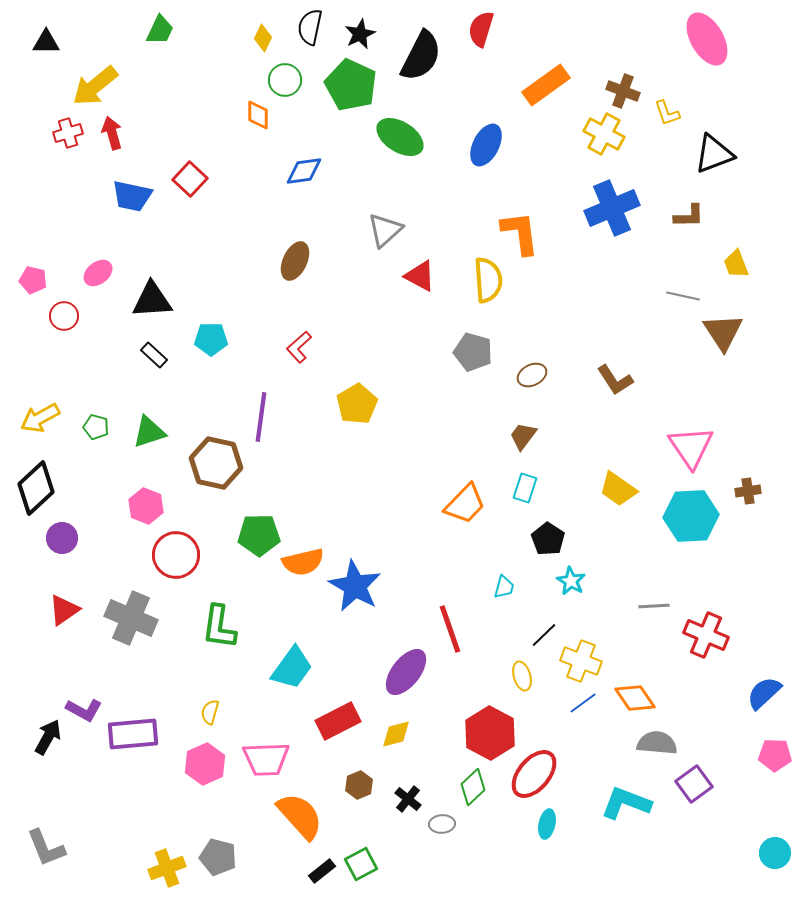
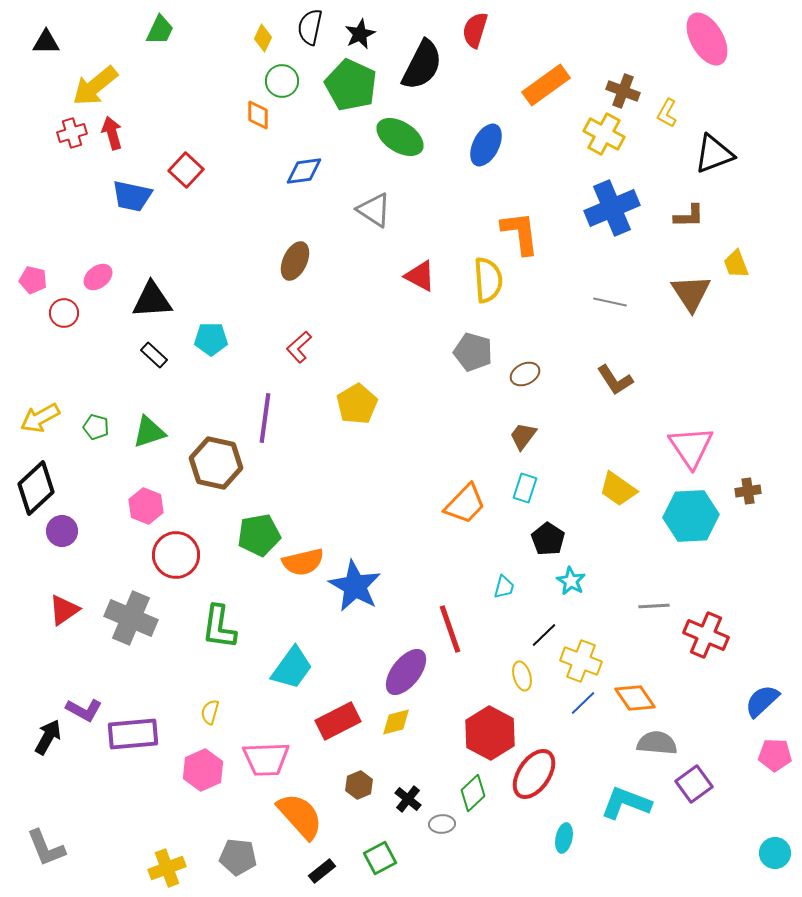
red semicircle at (481, 29): moved 6 px left, 1 px down
black semicircle at (421, 56): moved 1 px right, 9 px down
green circle at (285, 80): moved 3 px left, 1 px down
yellow L-shape at (667, 113): rotated 48 degrees clockwise
red cross at (68, 133): moved 4 px right
red square at (190, 179): moved 4 px left, 9 px up
gray triangle at (385, 230): moved 11 px left, 20 px up; rotated 45 degrees counterclockwise
pink ellipse at (98, 273): moved 4 px down
gray line at (683, 296): moved 73 px left, 6 px down
red circle at (64, 316): moved 3 px up
brown triangle at (723, 332): moved 32 px left, 39 px up
brown ellipse at (532, 375): moved 7 px left, 1 px up
purple line at (261, 417): moved 4 px right, 1 px down
green pentagon at (259, 535): rotated 9 degrees counterclockwise
purple circle at (62, 538): moved 7 px up
blue semicircle at (764, 693): moved 2 px left, 8 px down
blue line at (583, 703): rotated 8 degrees counterclockwise
yellow diamond at (396, 734): moved 12 px up
pink hexagon at (205, 764): moved 2 px left, 6 px down
red ellipse at (534, 774): rotated 6 degrees counterclockwise
green diamond at (473, 787): moved 6 px down
cyan ellipse at (547, 824): moved 17 px right, 14 px down
gray pentagon at (218, 857): moved 20 px right; rotated 9 degrees counterclockwise
green square at (361, 864): moved 19 px right, 6 px up
